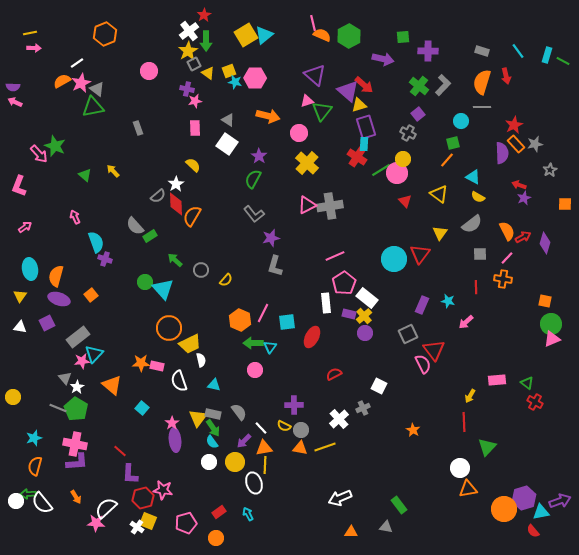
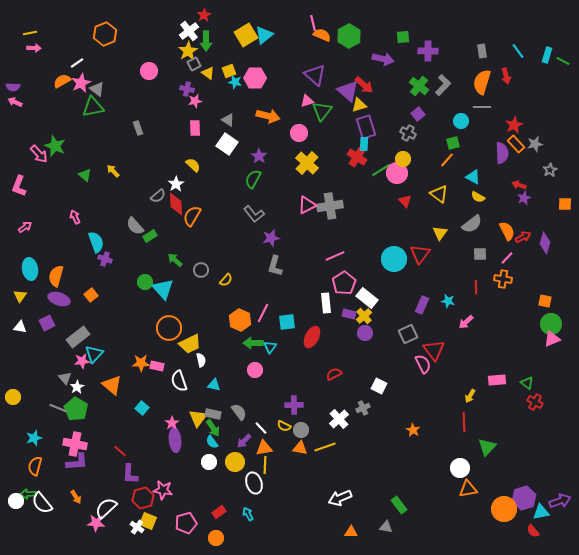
gray rectangle at (482, 51): rotated 64 degrees clockwise
